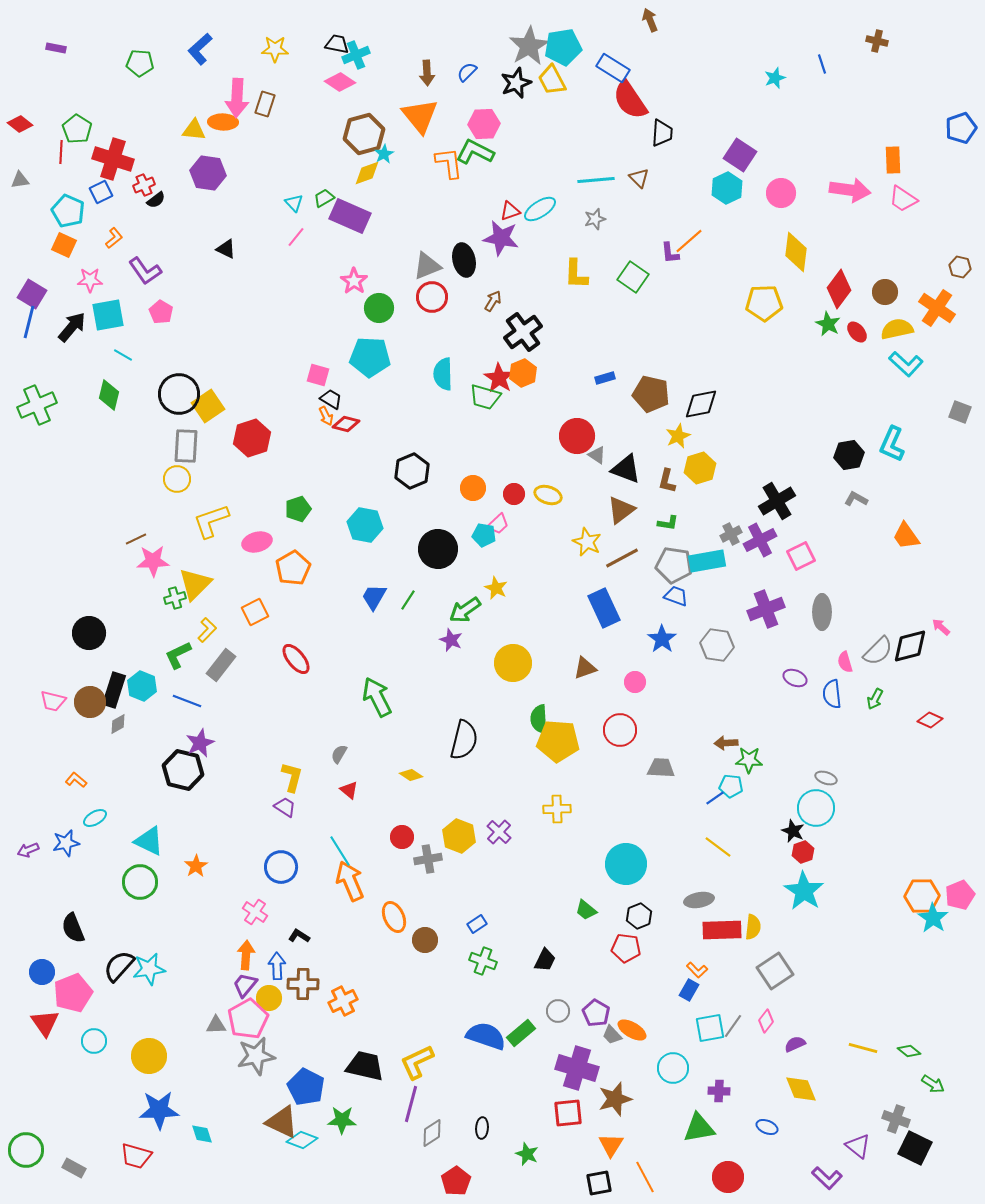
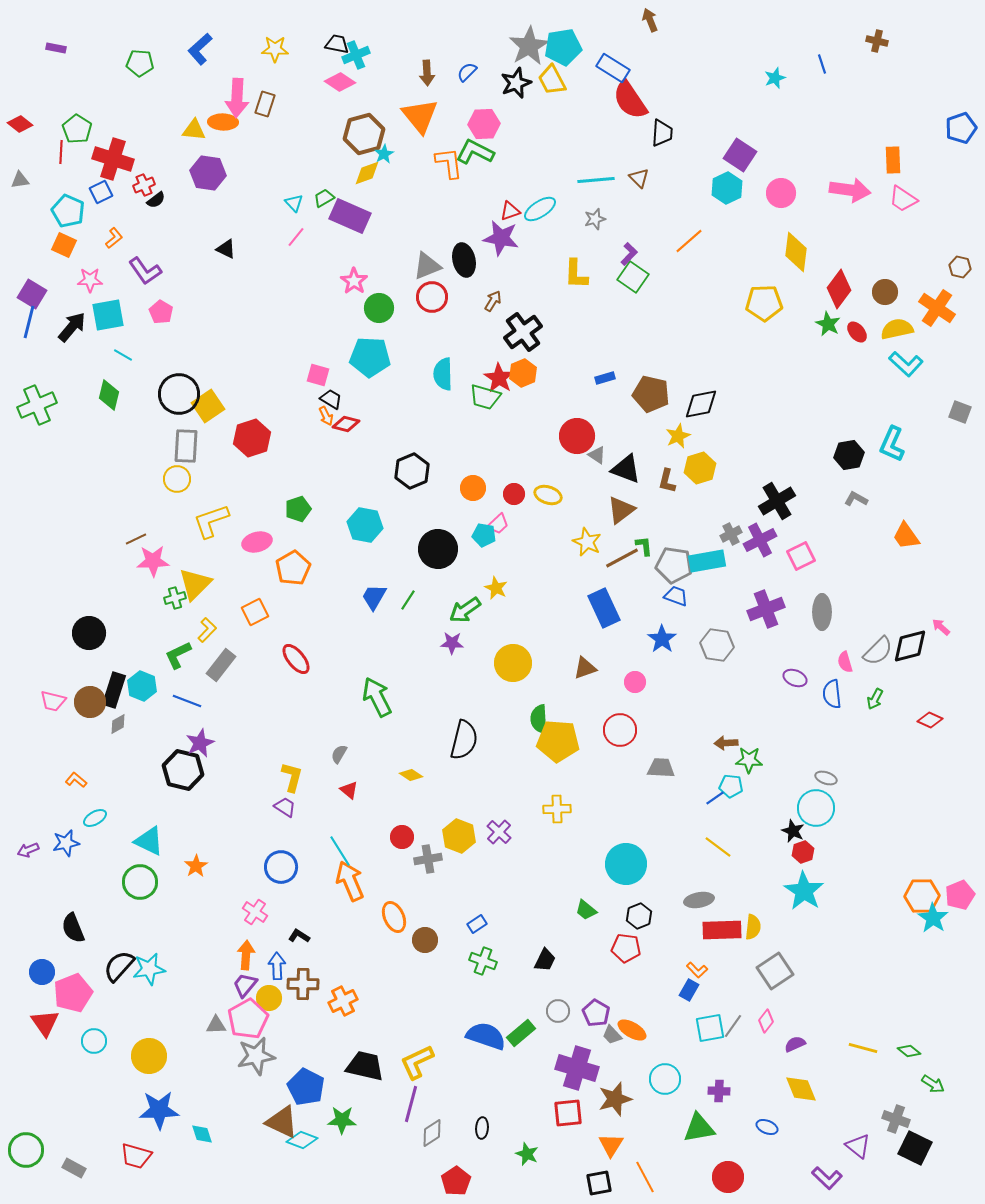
purple L-shape at (670, 253): moved 41 px left, 1 px down; rotated 130 degrees counterclockwise
green L-shape at (668, 523): moved 24 px left, 23 px down; rotated 105 degrees counterclockwise
purple star at (451, 640): moved 1 px right, 3 px down; rotated 20 degrees counterclockwise
cyan circle at (673, 1068): moved 8 px left, 11 px down
